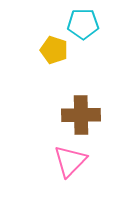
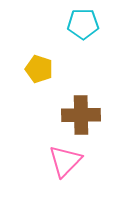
yellow pentagon: moved 15 px left, 19 px down
pink triangle: moved 5 px left
